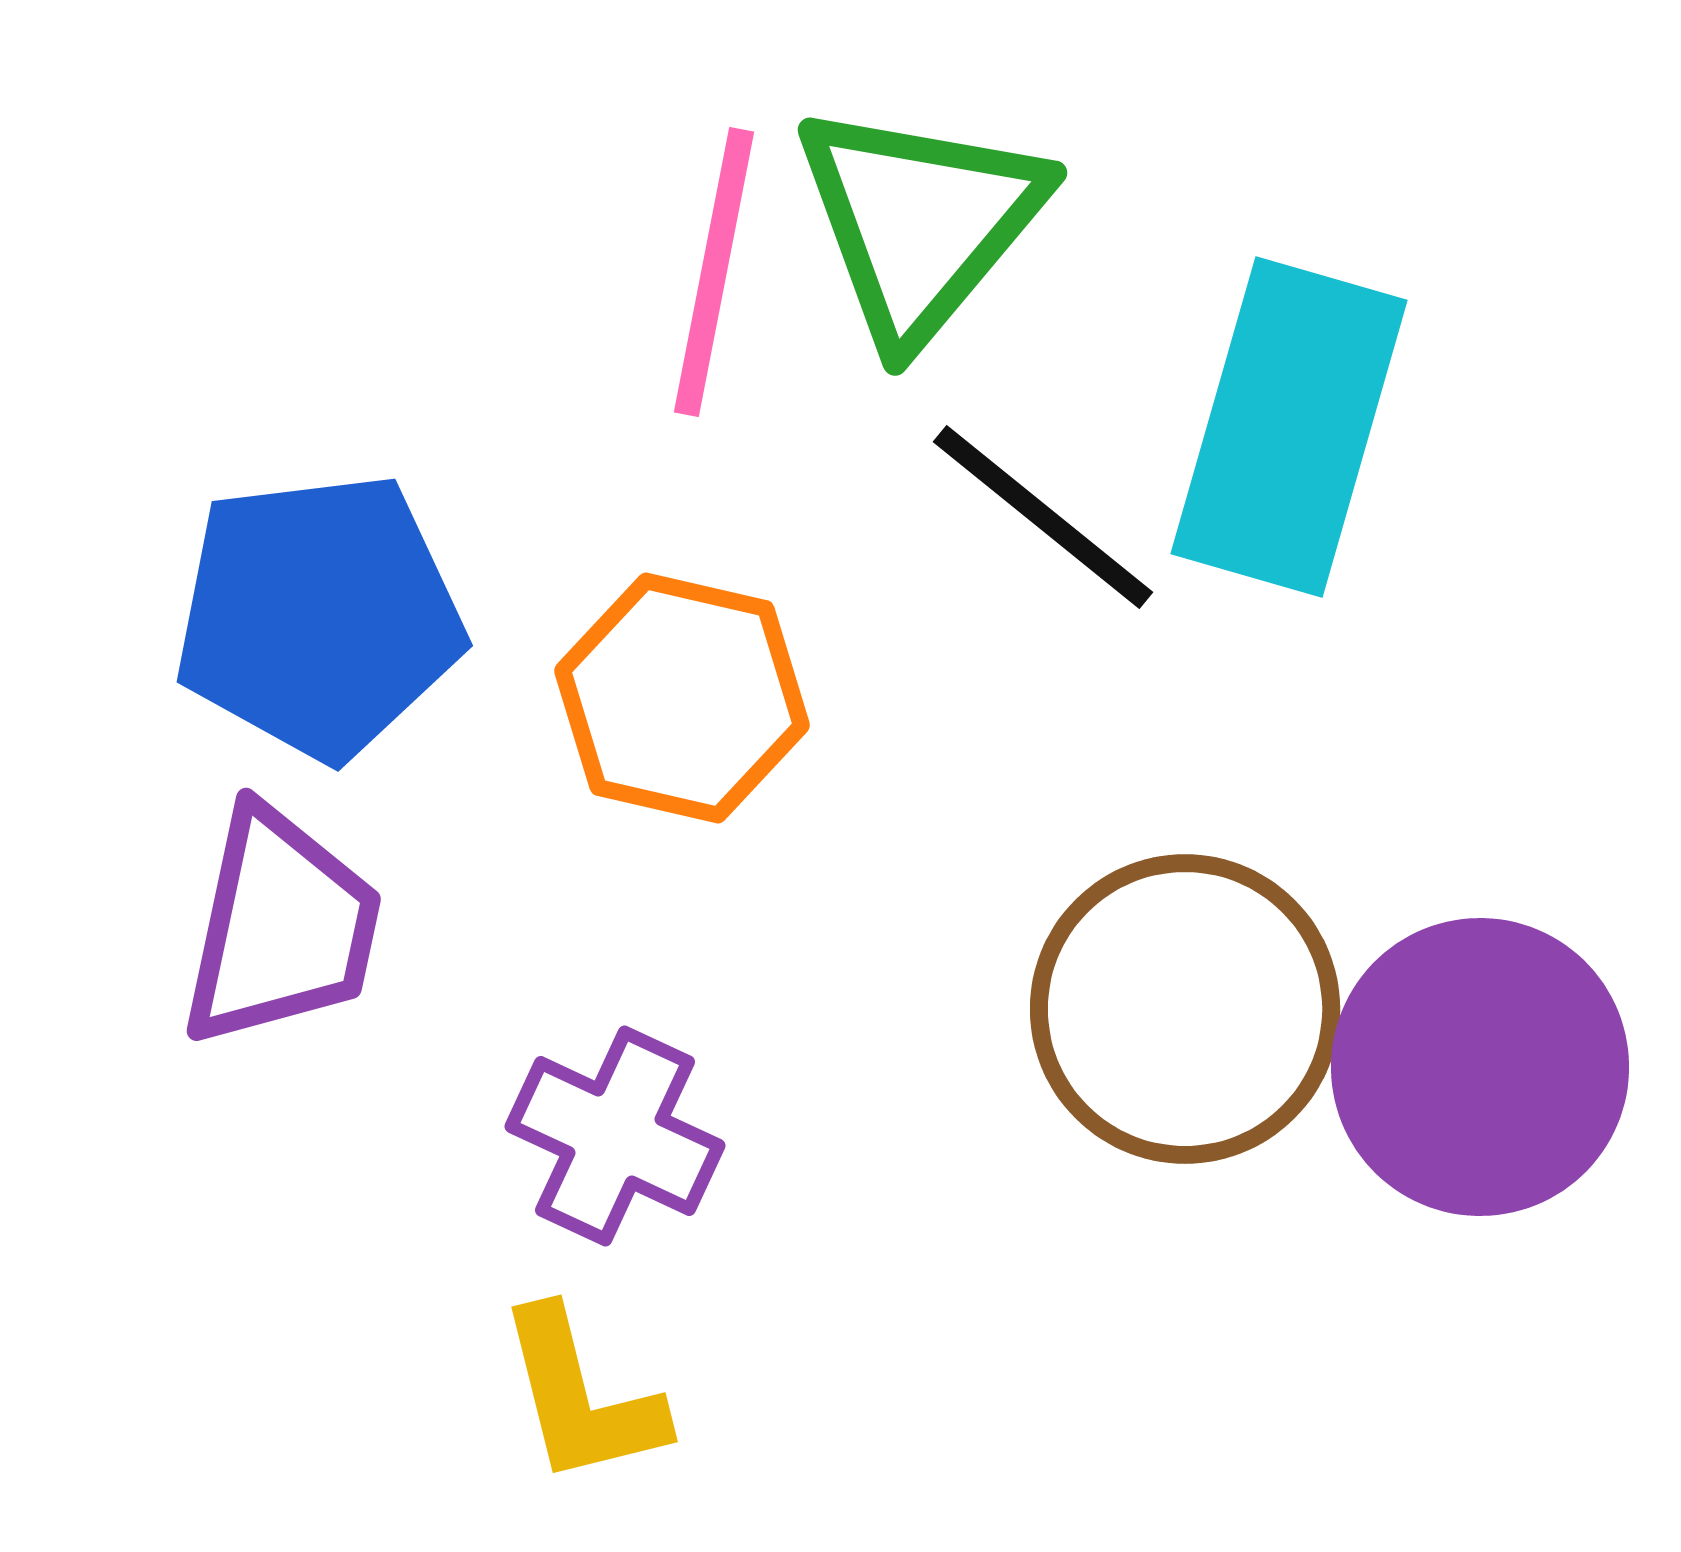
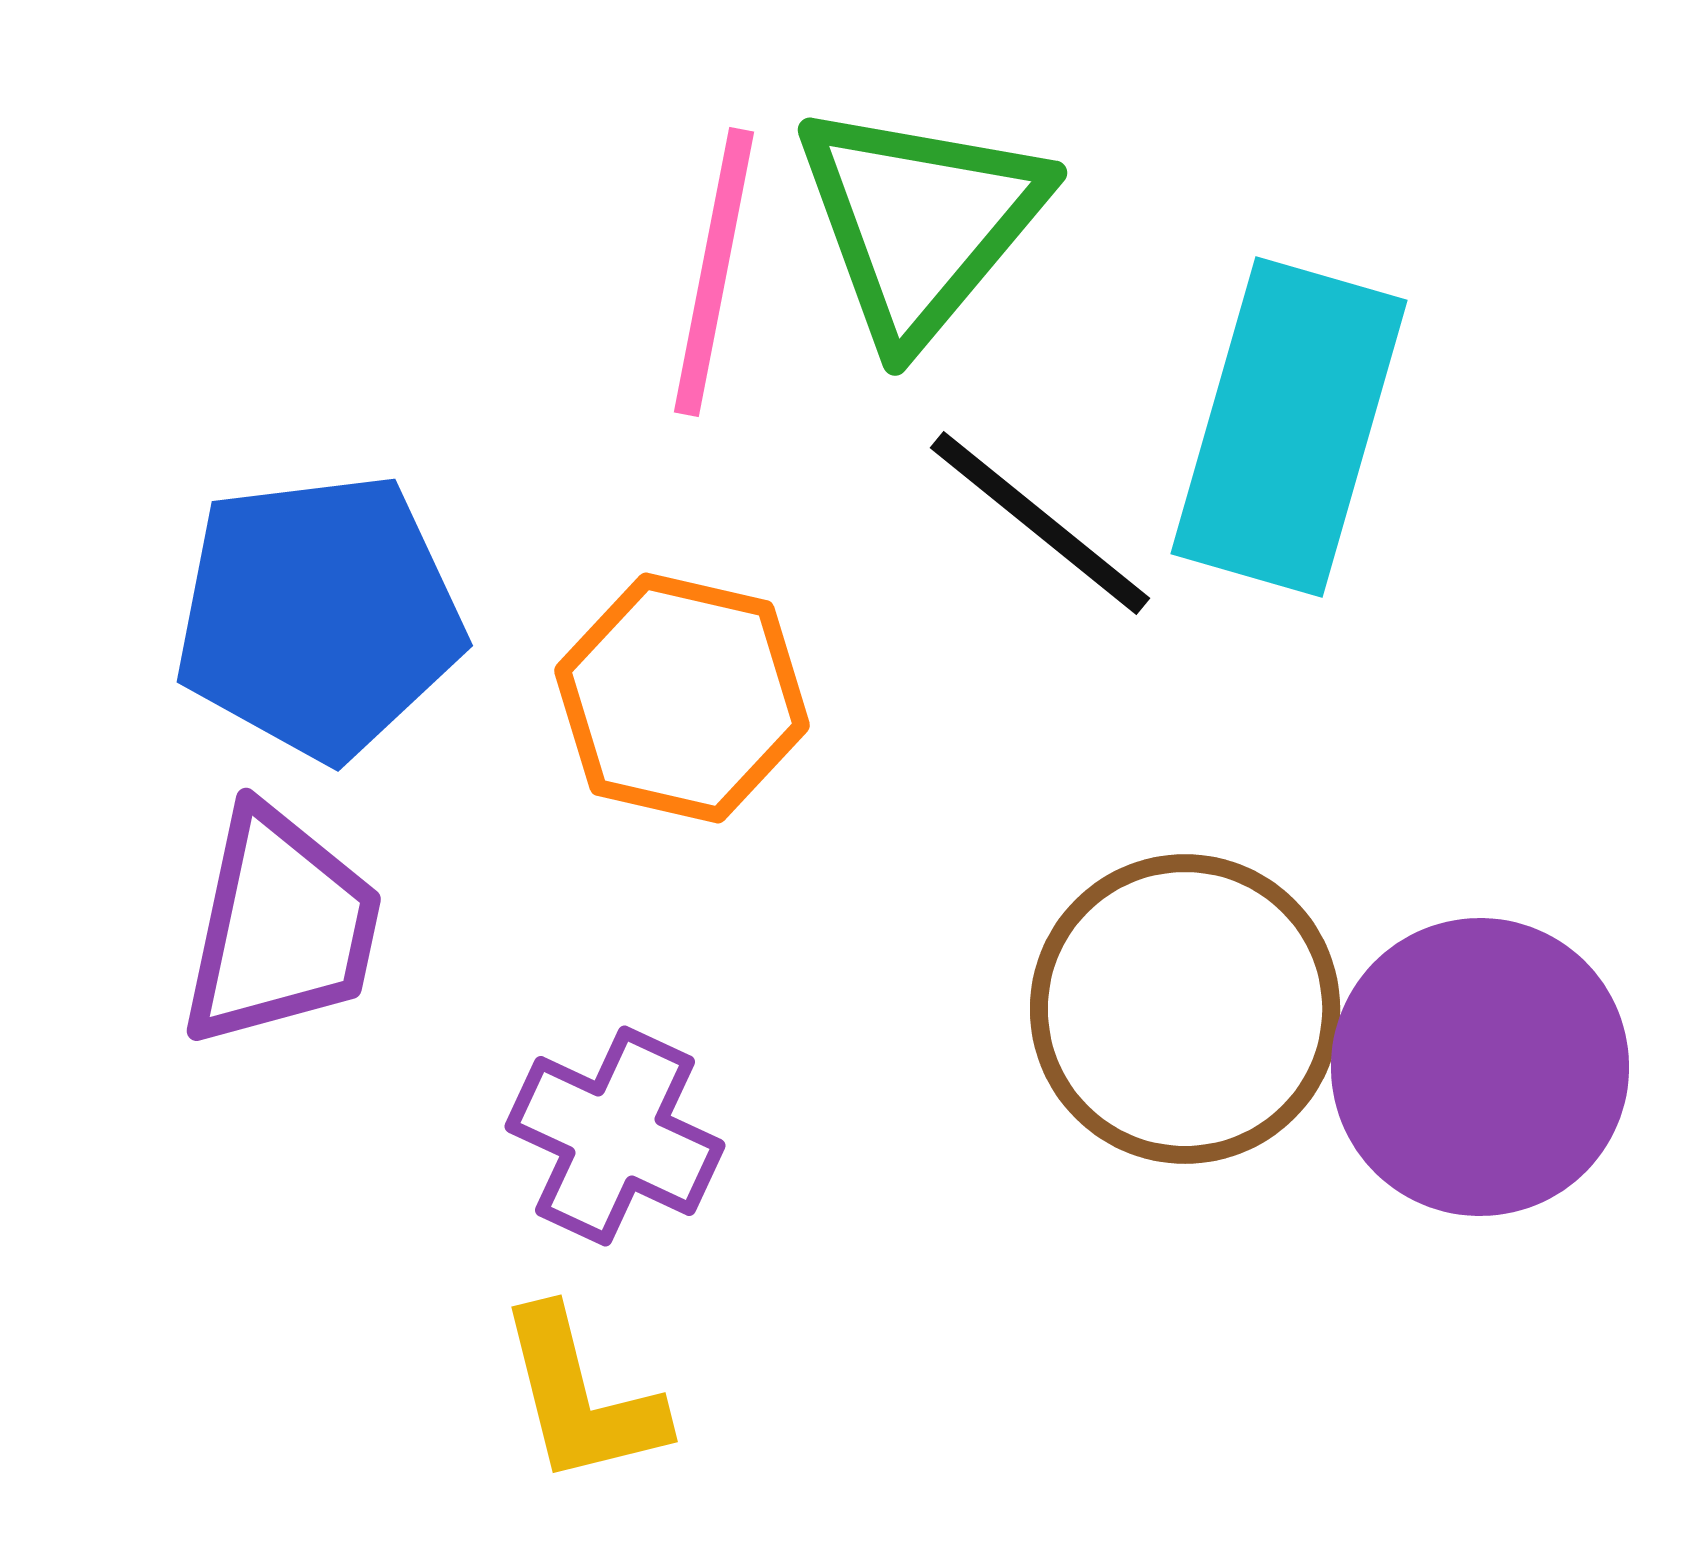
black line: moved 3 px left, 6 px down
